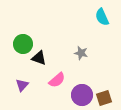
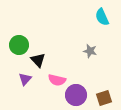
green circle: moved 4 px left, 1 px down
gray star: moved 9 px right, 2 px up
black triangle: moved 1 px left, 2 px down; rotated 28 degrees clockwise
pink semicircle: rotated 54 degrees clockwise
purple triangle: moved 3 px right, 6 px up
purple circle: moved 6 px left
